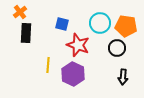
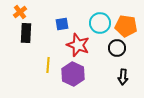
blue square: rotated 24 degrees counterclockwise
